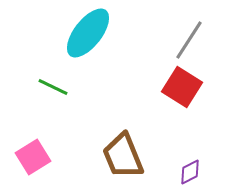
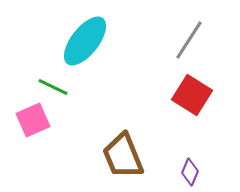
cyan ellipse: moved 3 px left, 8 px down
red square: moved 10 px right, 8 px down
pink square: moved 37 px up; rotated 8 degrees clockwise
purple diamond: rotated 40 degrees counterclockwise
